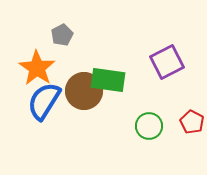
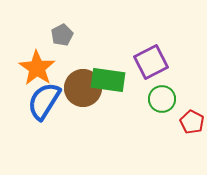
purple square: moved 16 px left
brown circle: moved 1 px left, 3 px up
green circle: moved 13 px right, 27 px up
